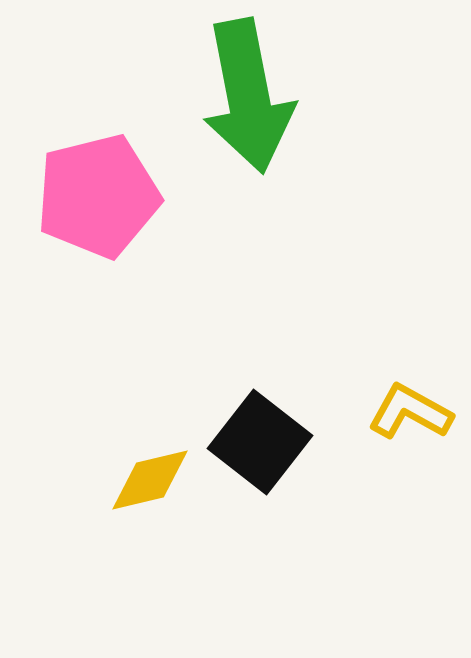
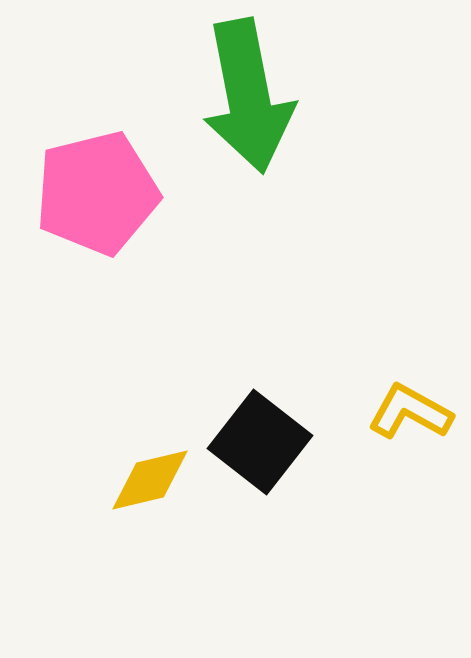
pink pentagon: moved 1 px left, 3 px up
